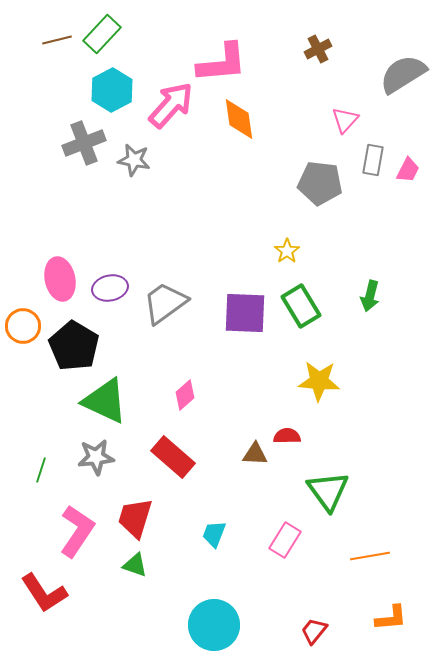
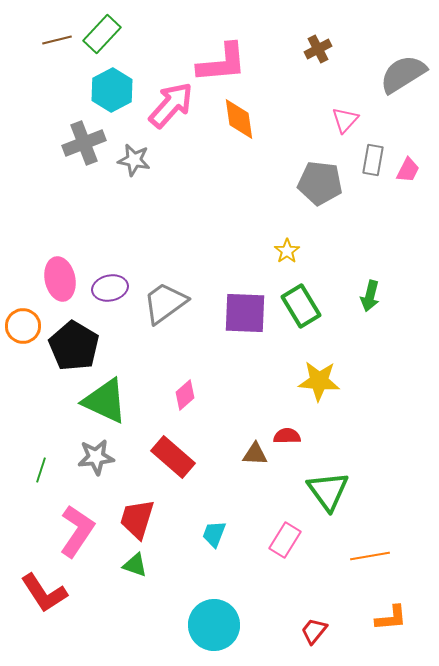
red trapezoid at (135, 518): moved 2 px right, 1 px down
